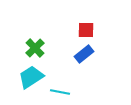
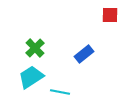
red square: moved 24 px right, 15 px up
